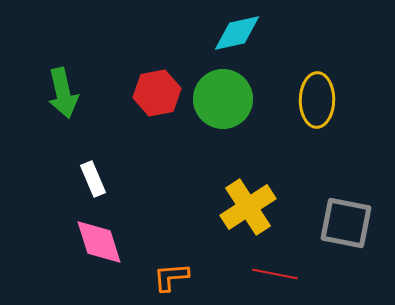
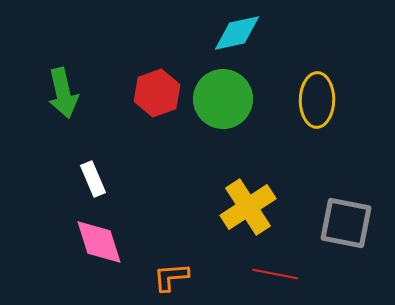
red hexagon: rotated 9 degrees counterclockwise
